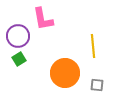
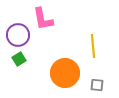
purple circle: moved 1 px up
